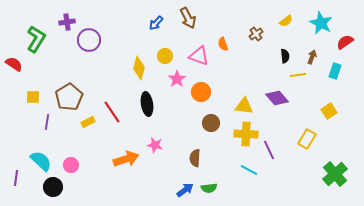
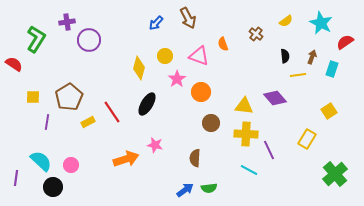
brown cross at (256, 34): rotated 16 degrees counterclockwise
cyan rectangle at (335, 71): moved 3 px left, 2 px up
purple diamond at (277, 98): moved 2 px left
black ellipse at (147, 104): rotated 40 degrees clockwise
